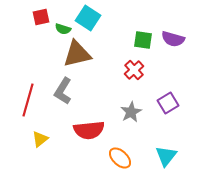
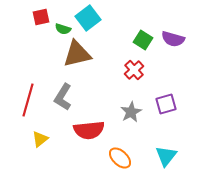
cyan square: rotated 20 degrees clockwise
green square: rotated 24 degrees clockwise
gray L-shape: moved 6 px down
purple square: moved 2 px left, 1 px down; rotated 15 degrees clockwise
